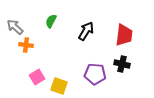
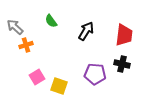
green semicircle: rotated 64 degrees counterclockwise
orange cross: rotated 24 degrees counterclockwise
